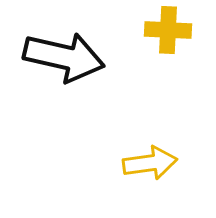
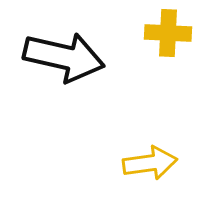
yellow cross: moved 3 px down
